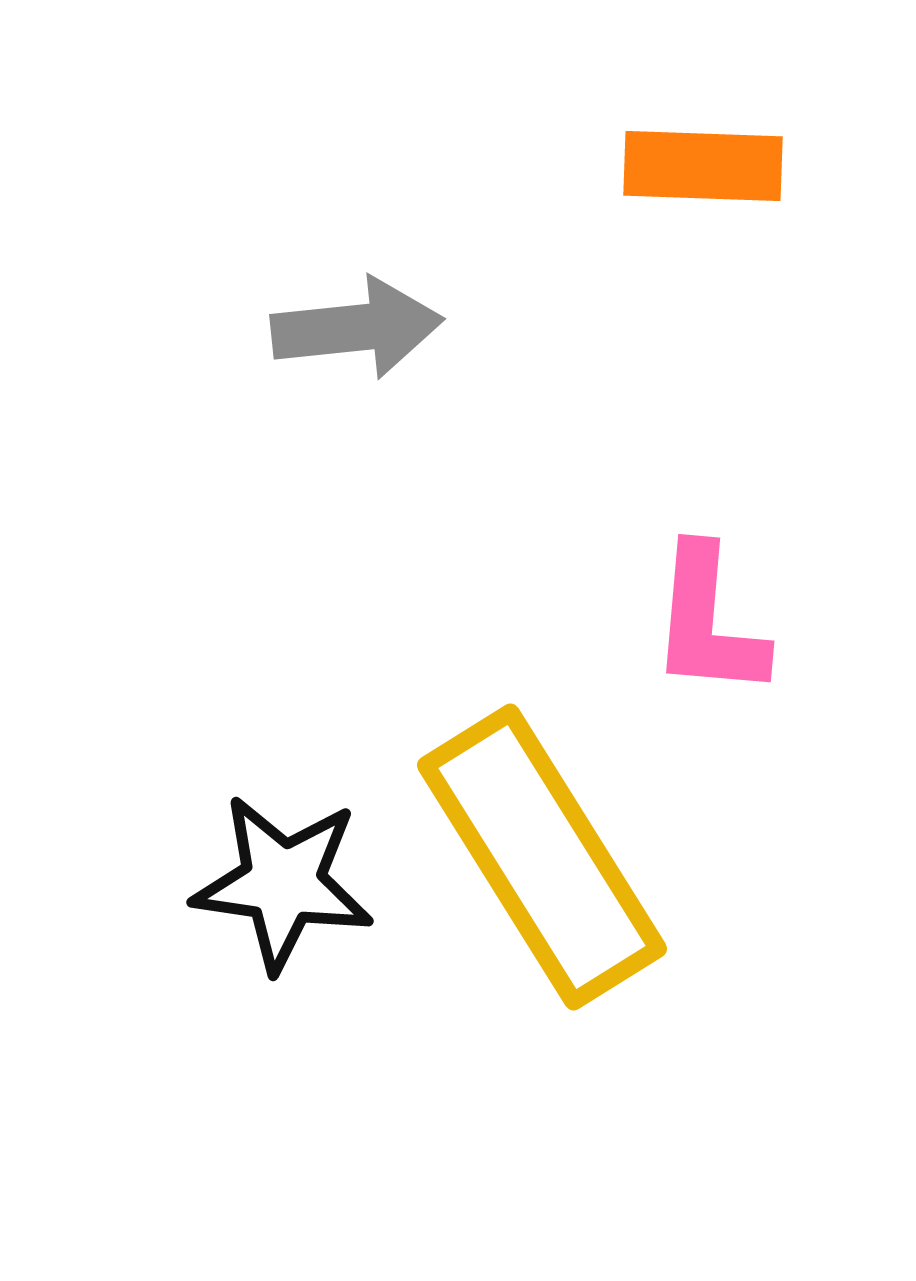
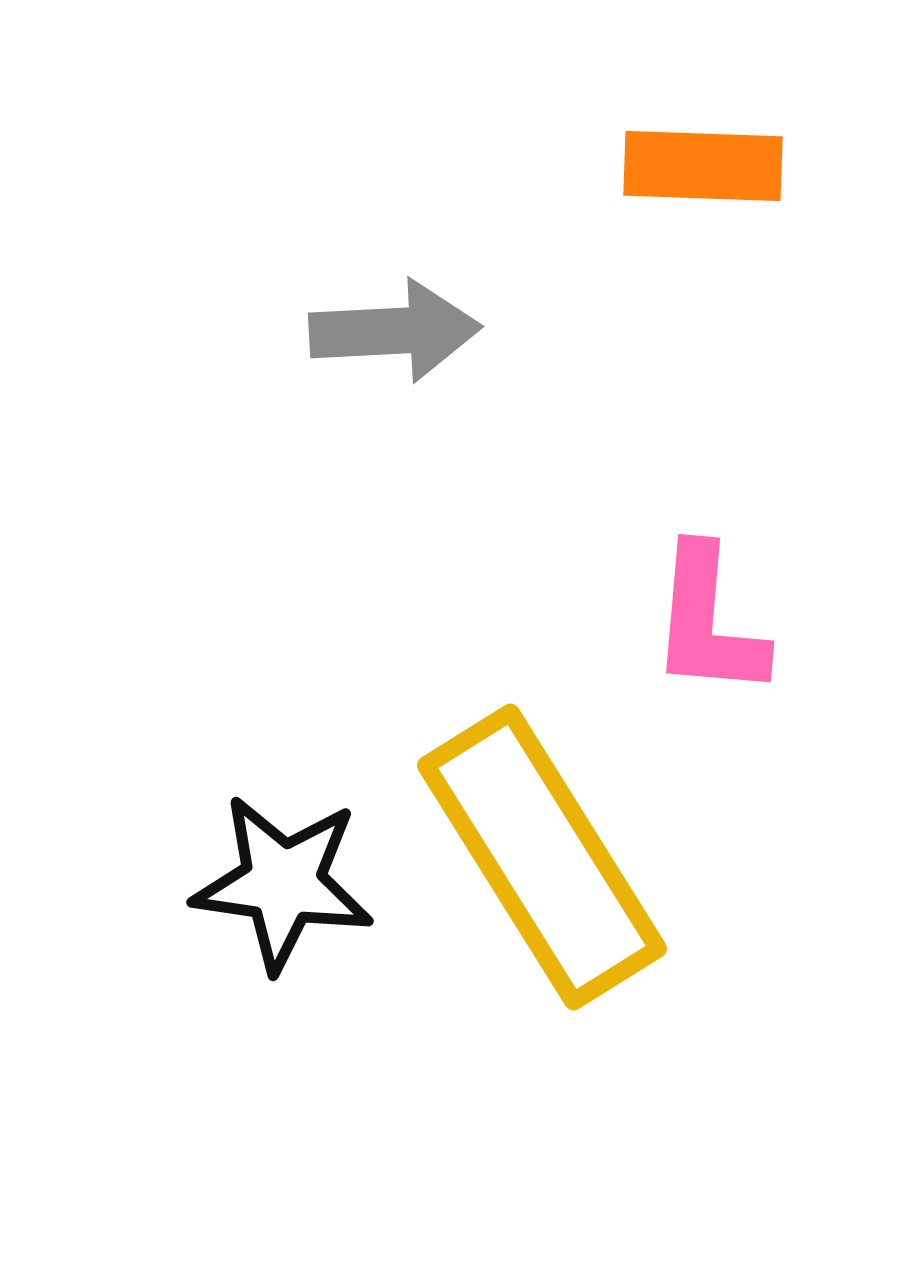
gray arrow: moved 38 px right, 3 px down; rotated 3 degrees clockwise
